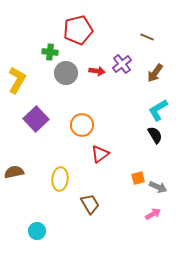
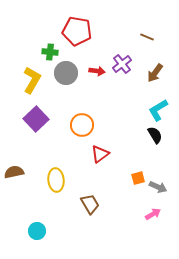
red pentagon: moved 1 px left, 1 px down; rotated 24 degrees clockwise
yellow L-shape: moved 15 px right
yellow ellipse: moved 4 px left, 1 px down; rotated 10 degrees counterclockwise
